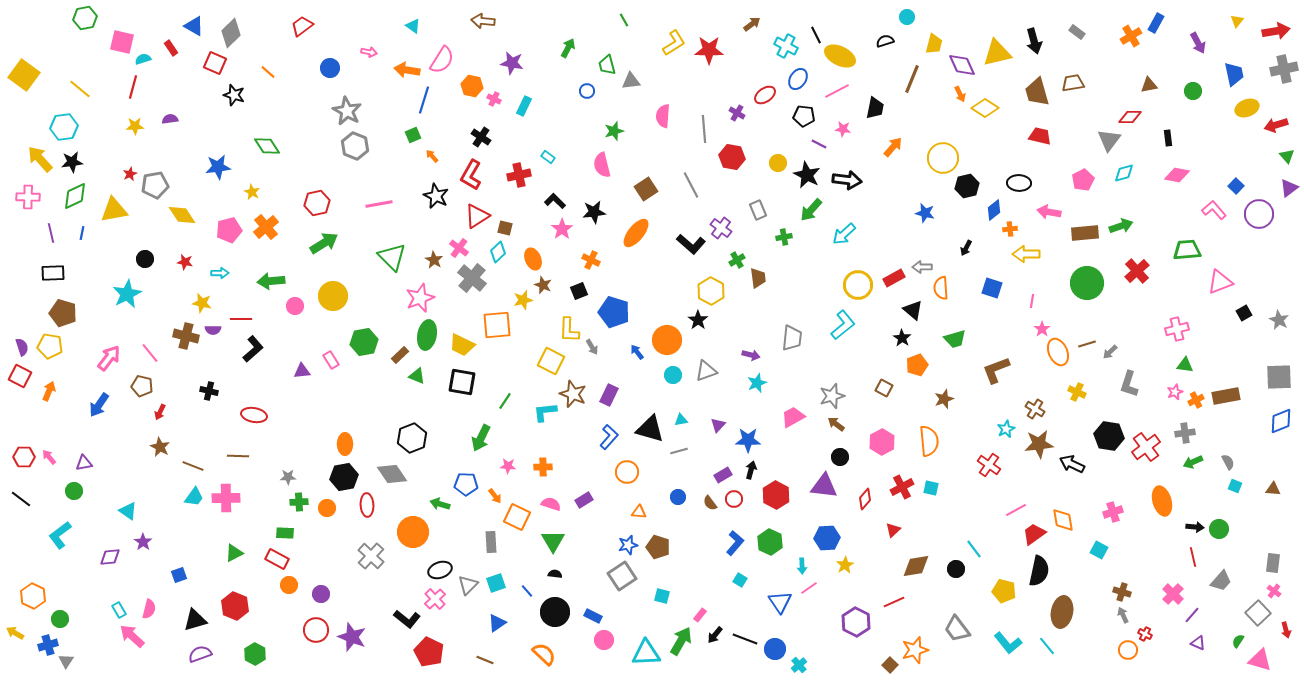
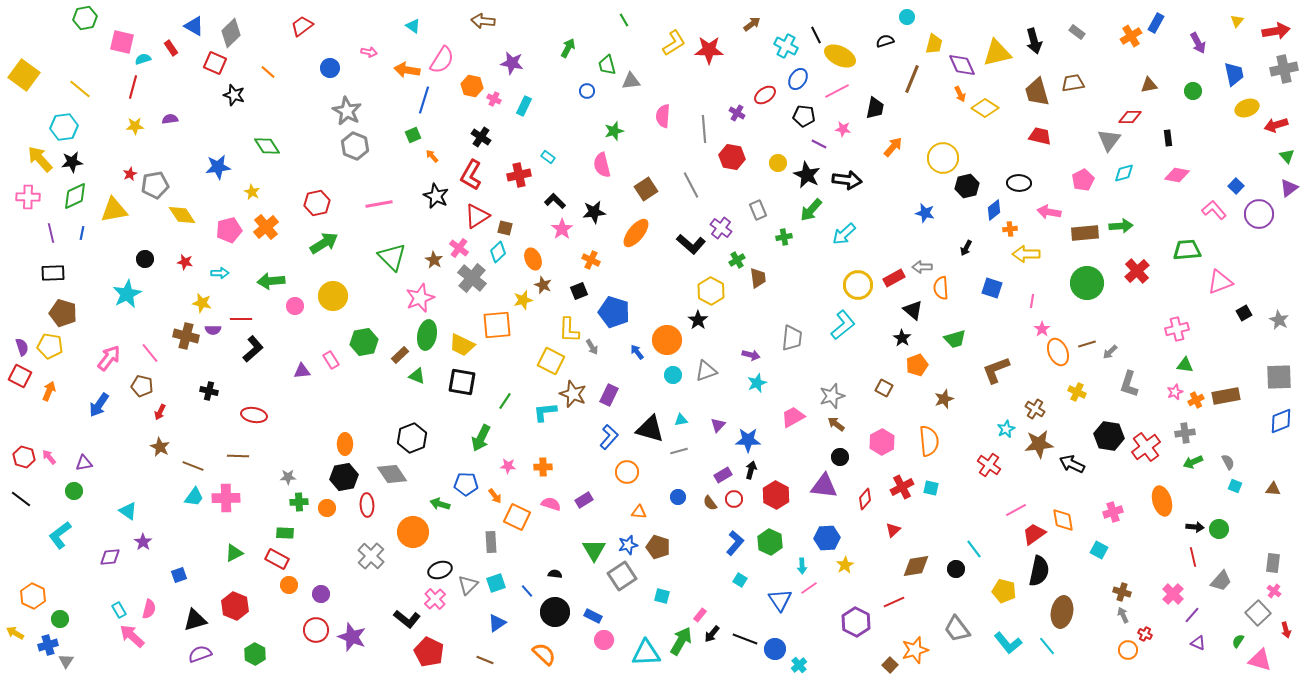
green arrow at (1121, 226): rotated 15 degrees clockwise
red hexagon at (24, 457): rotated 15 degrees clockwise
green triangle at (553, 541): moved 41 px right, 9 px down
blue triangle at (780, 602): moved 2 px up
black arrow at (715, 635): moved 3 px left, 1 px up
